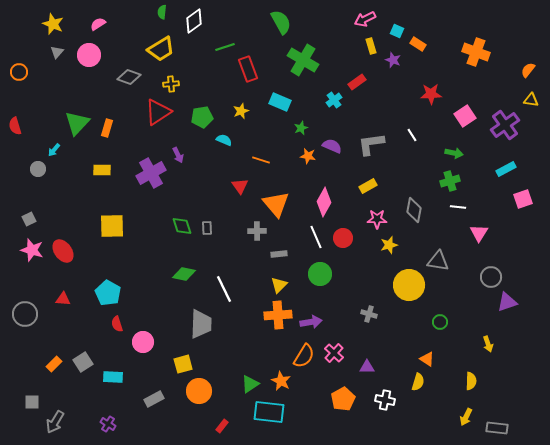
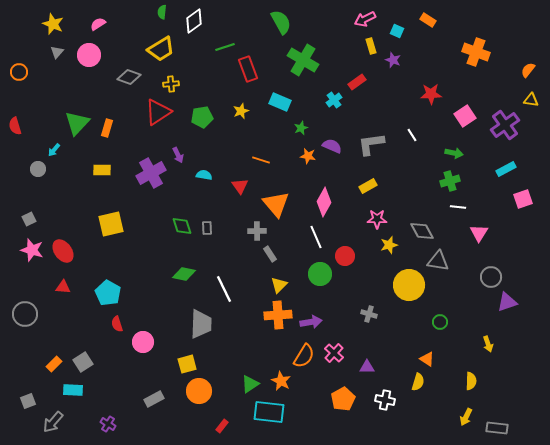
orange rectangle at (418, 44): moved 10 px right, 24 px up
cyan semicircle at (224, 140): moved 20 px left, 35 px down; rotated 14 degrees counterclockwise
gray diamond at (414, 210): moved 8 px right, 21 px down; rotated 40 degrees counterclockwise
yellow square at (112, 226): moved 1 px left, 2 px up; rotated 12 degrees counterclockwise
red circle at (343, 238): moved 2 px right, 18 px down
gray rectangle at (279, 254): moved 9 px left; rotated 63 degrees clockwise
red triangle at (63, 299): moved 12 px up
yellow square at (183, 364): moved 4 px right
cyan rectangle at (113, 377): moved 40 px left, 13 px down
gray square at (32, 402): moved 4 px left, 1 px up; rotated 21 degrees counterclockwise
gray arrow at (55, 422): moved 2 px left; rotated 10 degrees clockwise
